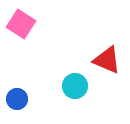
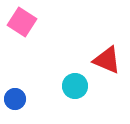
pink square: moved 1 px right, 2 px up
blue circle: moved 2 px left
